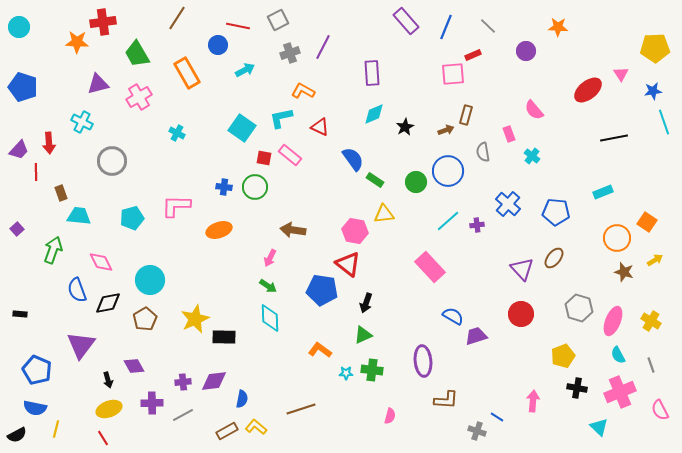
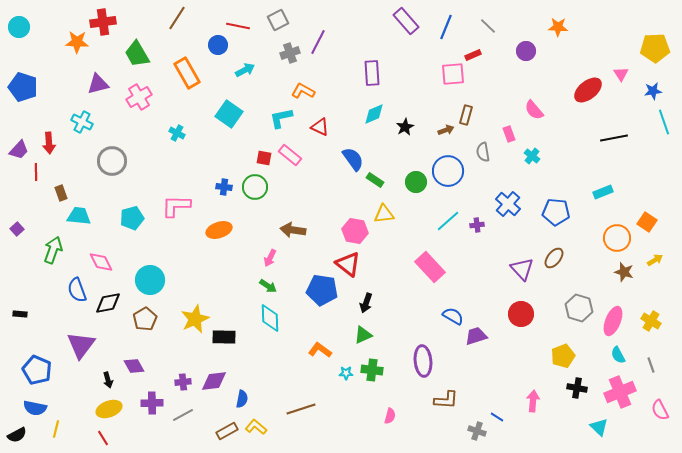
purple line at (323, 47): moved 5 px left, 5 px up
cyan square at (242, 128): moved 13 px left, 14 px up
